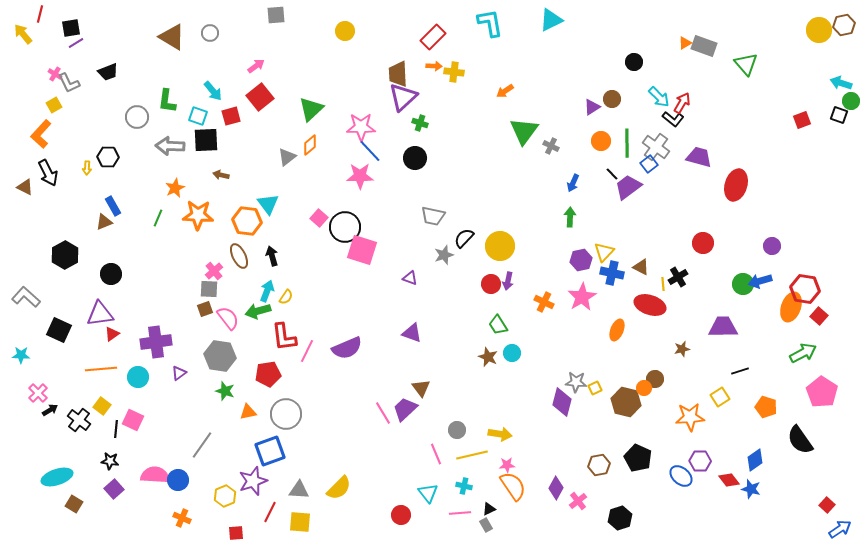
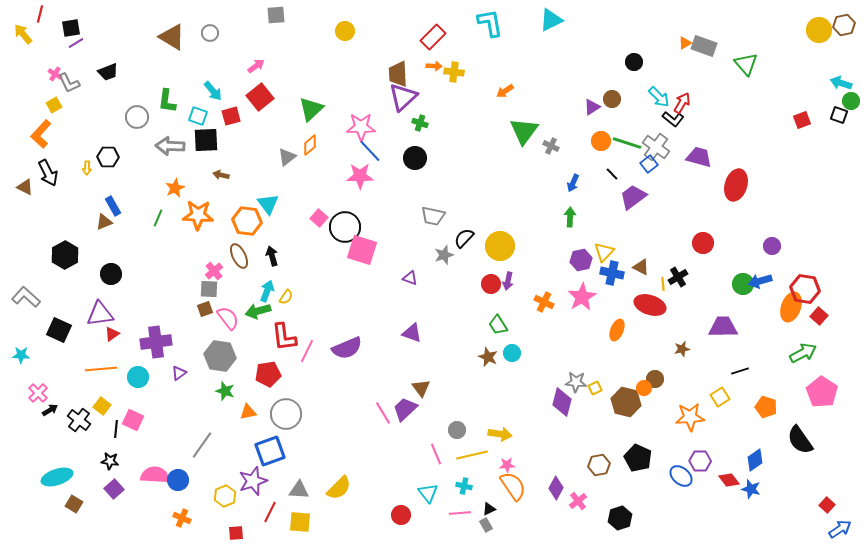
green line at (627, 143): rotated 72 degrees counterclockwise
purple trapezoid at (628, 187): moved 5 px right, 10 px down
